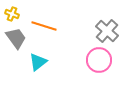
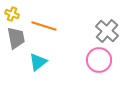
gray trapezoid: rotated 25 degrees clockwise
